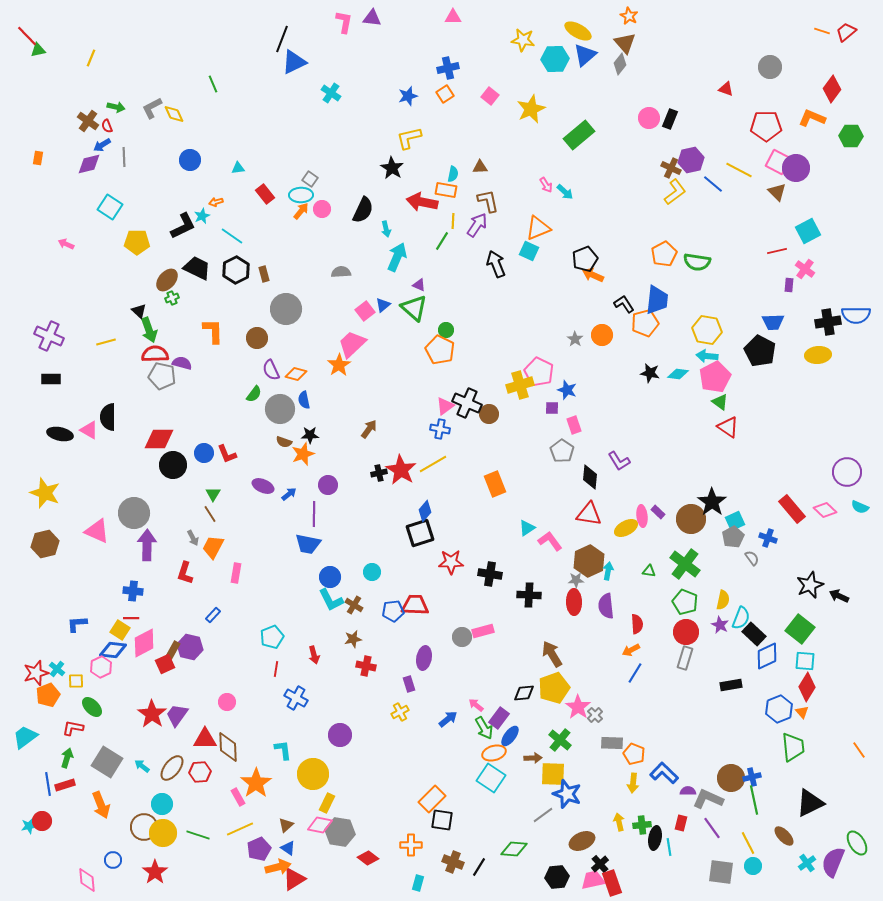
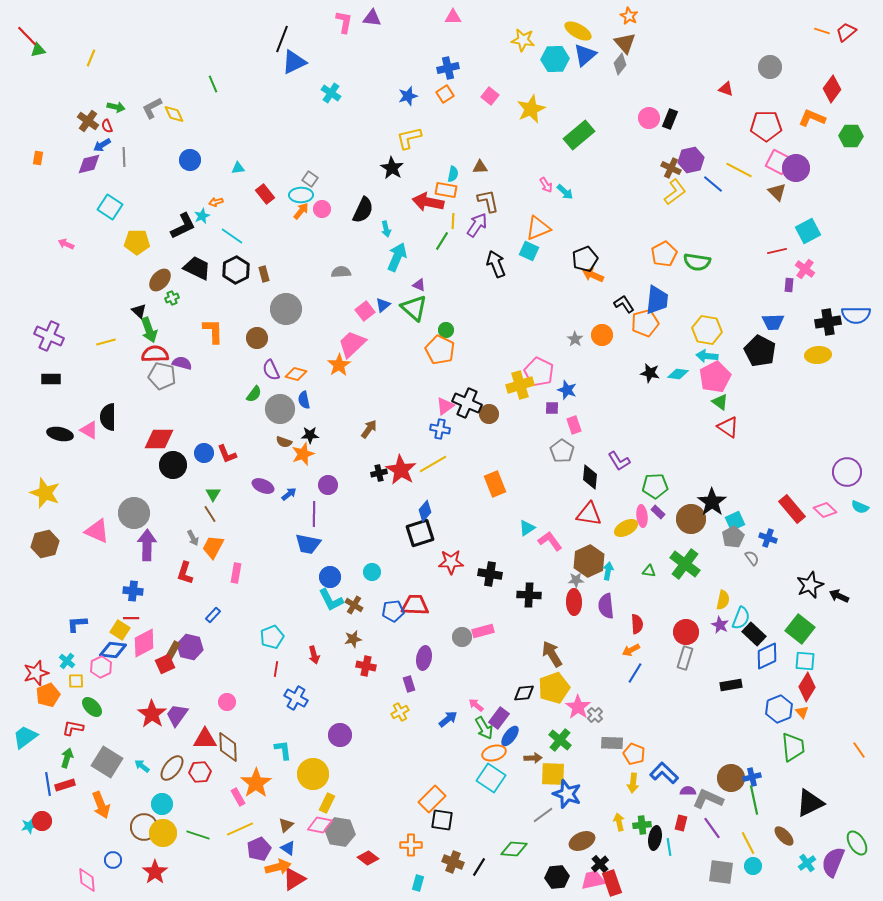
red arrow at (422, 202): moved 6 px right
brown ellipse at (167, 280): moved 7 px left
green pentagon at (685, 602): moved 30 px left, 116 px up; rotated 25 degrees counterclockwise
cyan cross at (57, 669): moved 10 px right, 8 px up
